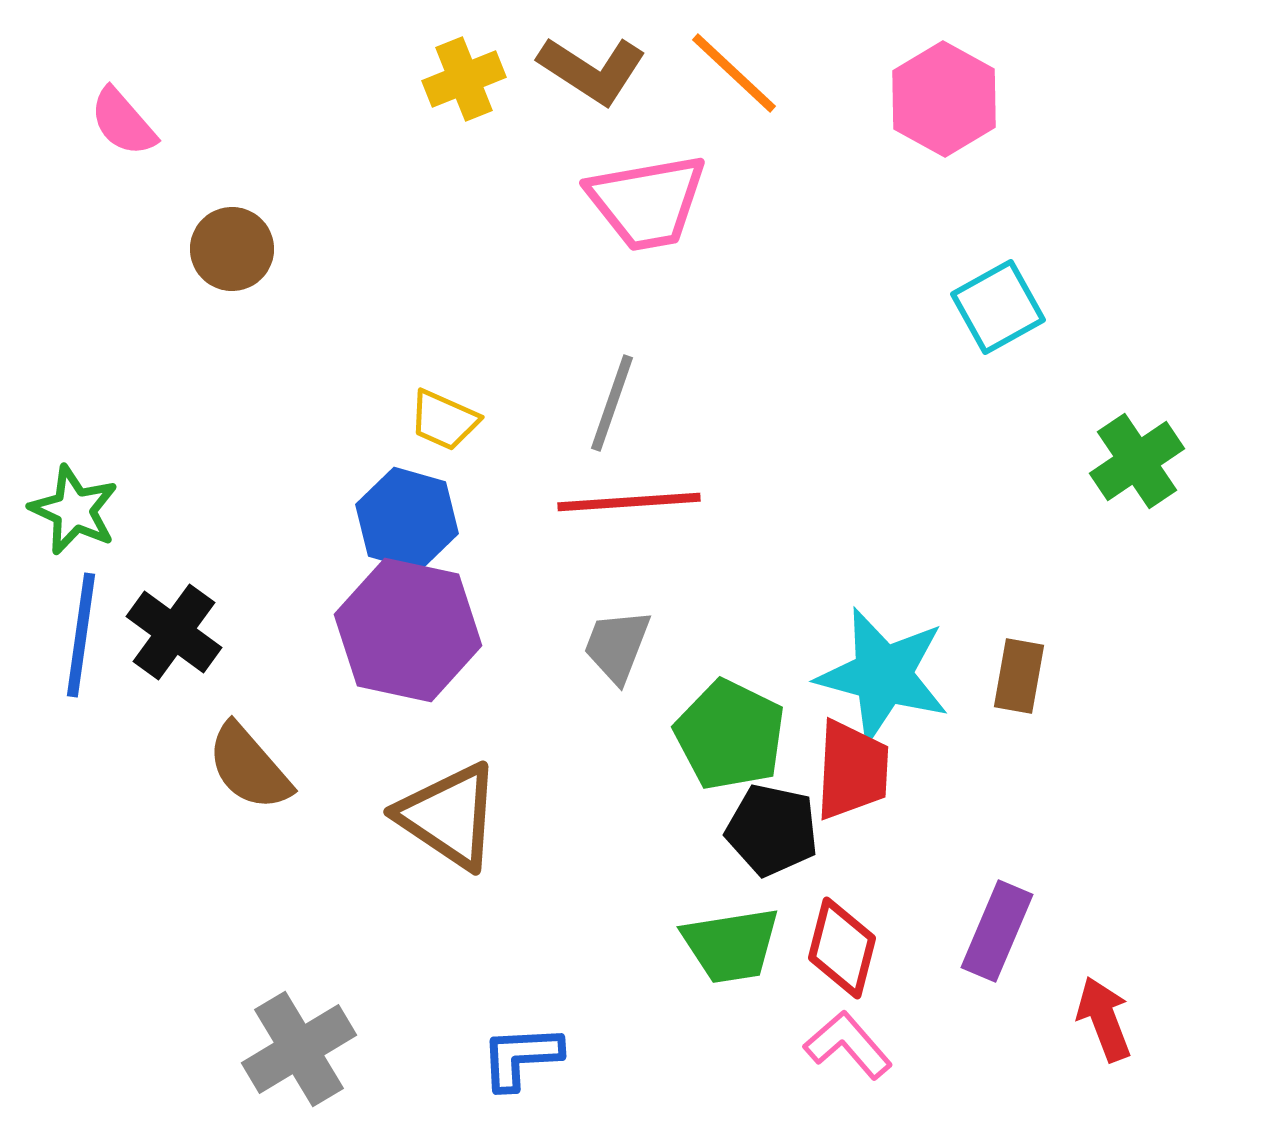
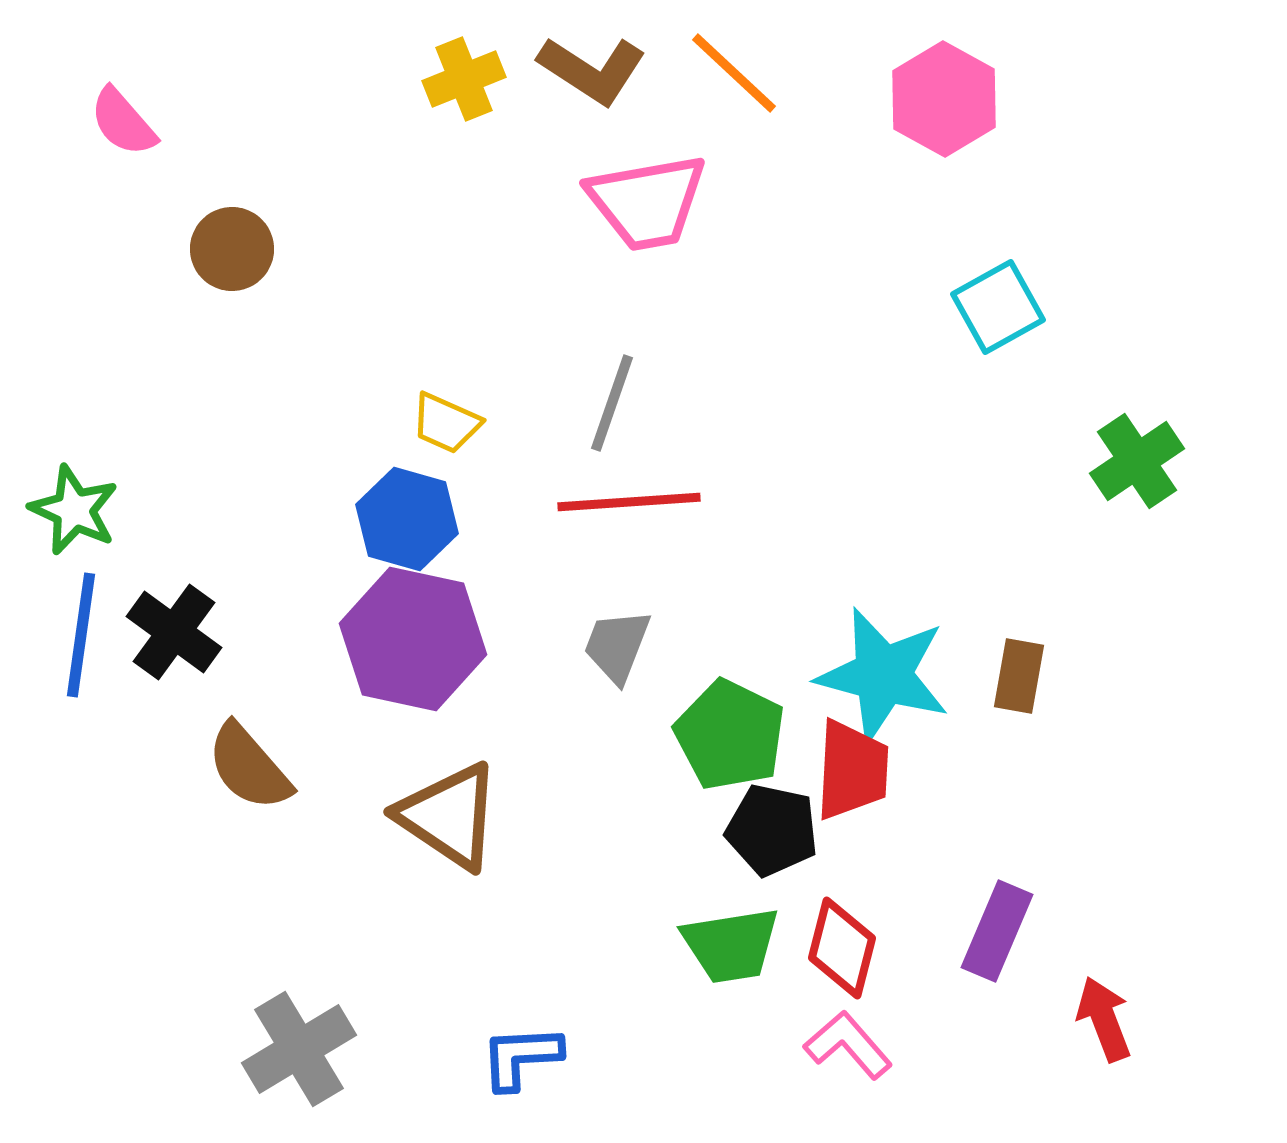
yellow trapezoid: moved 2 px right, 3 px down
purple hexagon: moved 5 px right, 9 px down
